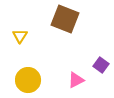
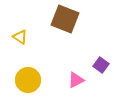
yellow triangle: moved 1 px down; rotated 28 degrees counterclockwise
